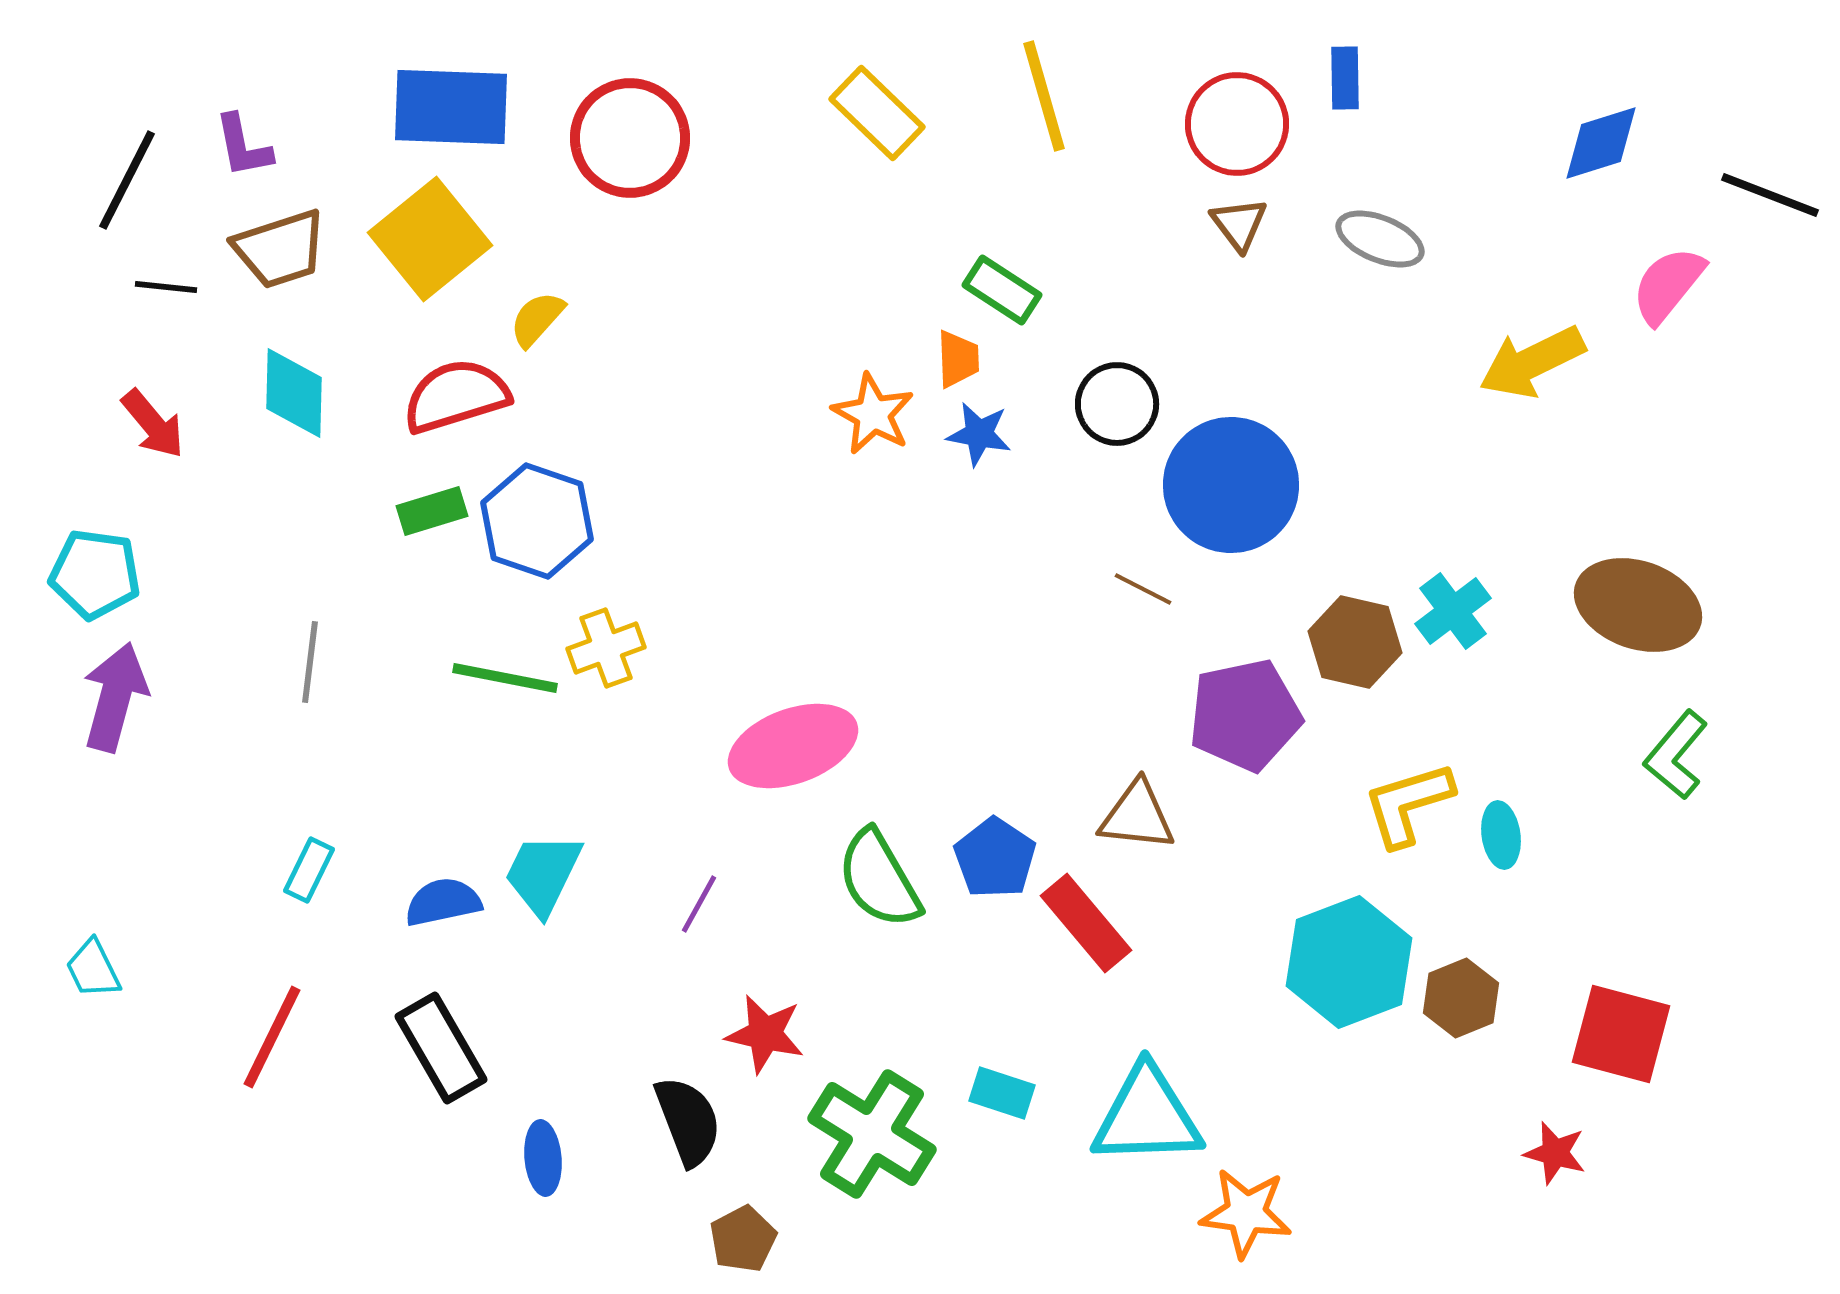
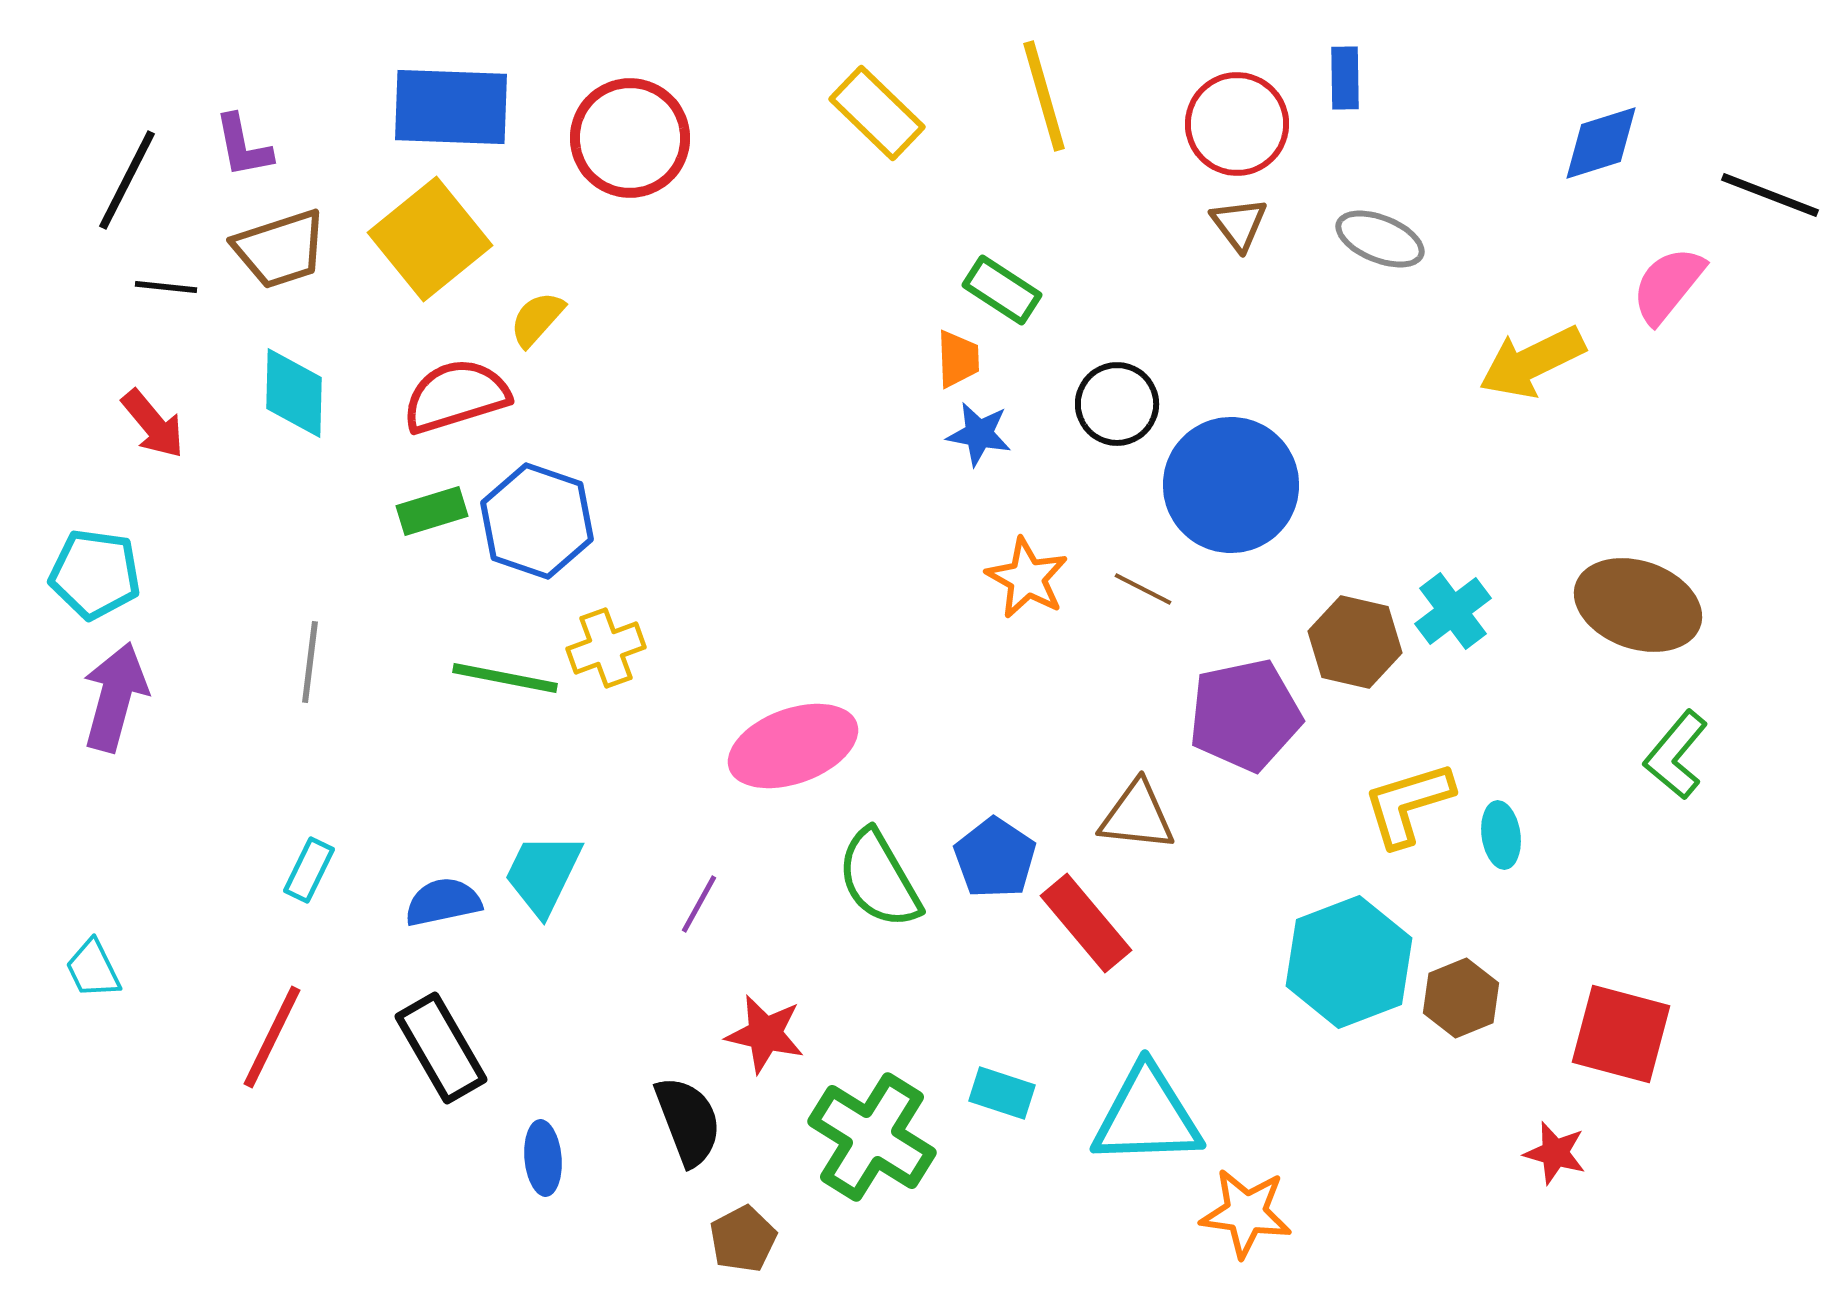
orange star at (873, 414): moved 154 px right, 164 px down
green cross at (872, 1134): moved 3 px down
